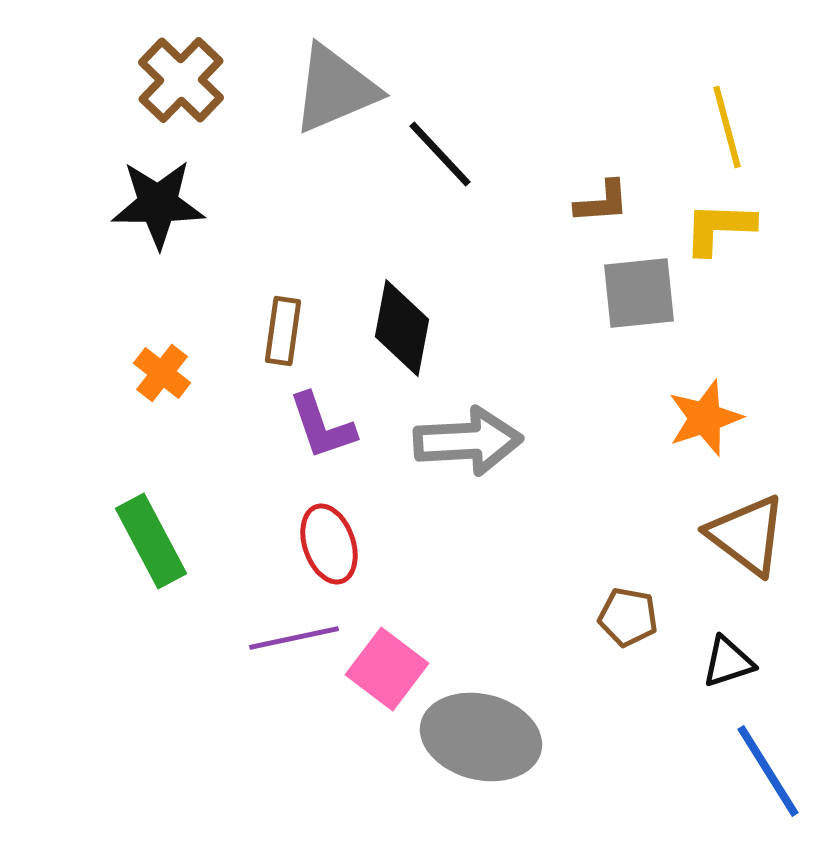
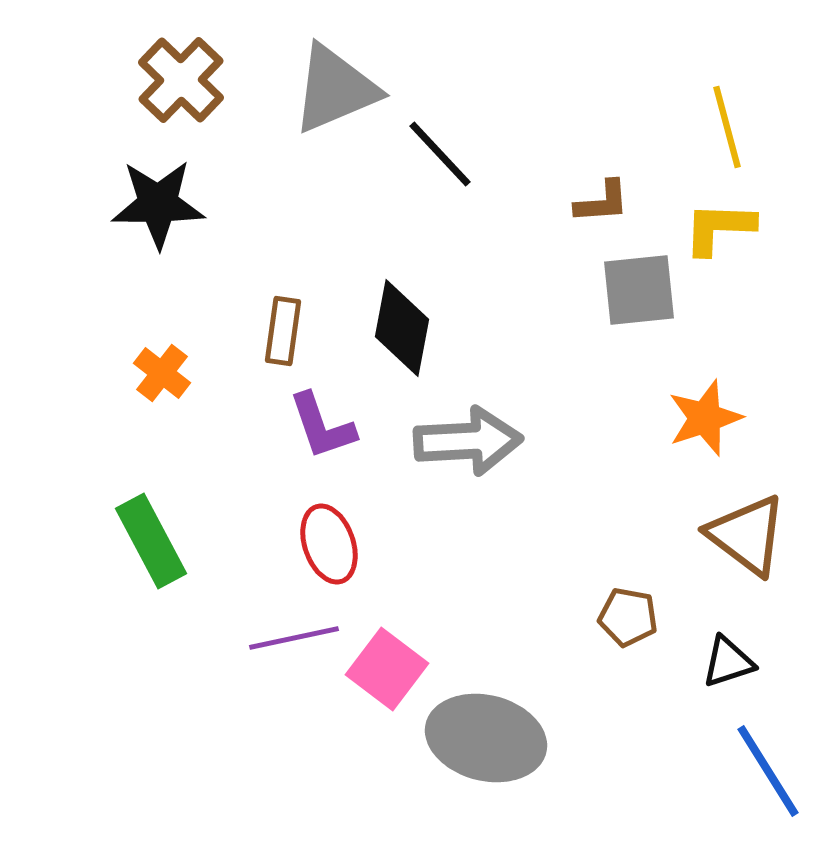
gray square: moved 3 px up
gray ellipse: moved 5 px right, 1 px down
